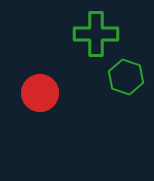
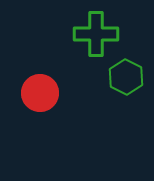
green hexagon: rotated 8 degrees clockwise
